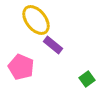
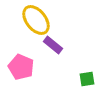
green square: rotated 28 degrees clockwise
